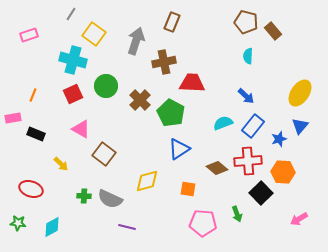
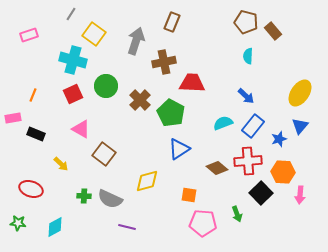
orange square at (188, 189): moved 1 px right, 6 px down
pink arrow at (299, 219): moved 1 px right, 24 px up; rotated 54 degrees counterclockwise
cyan diamond at (52, 227): moved 3 px right
